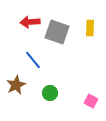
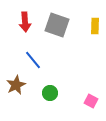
red arrow: moved 5 px left; rotated 90 degrees counterclockwise
yellow rectangle: moved 5 px right, 2 px up
gray square: moved 7 px up
